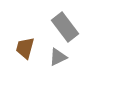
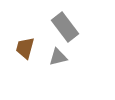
gray triangle: rotated 12 degrees clockwise
